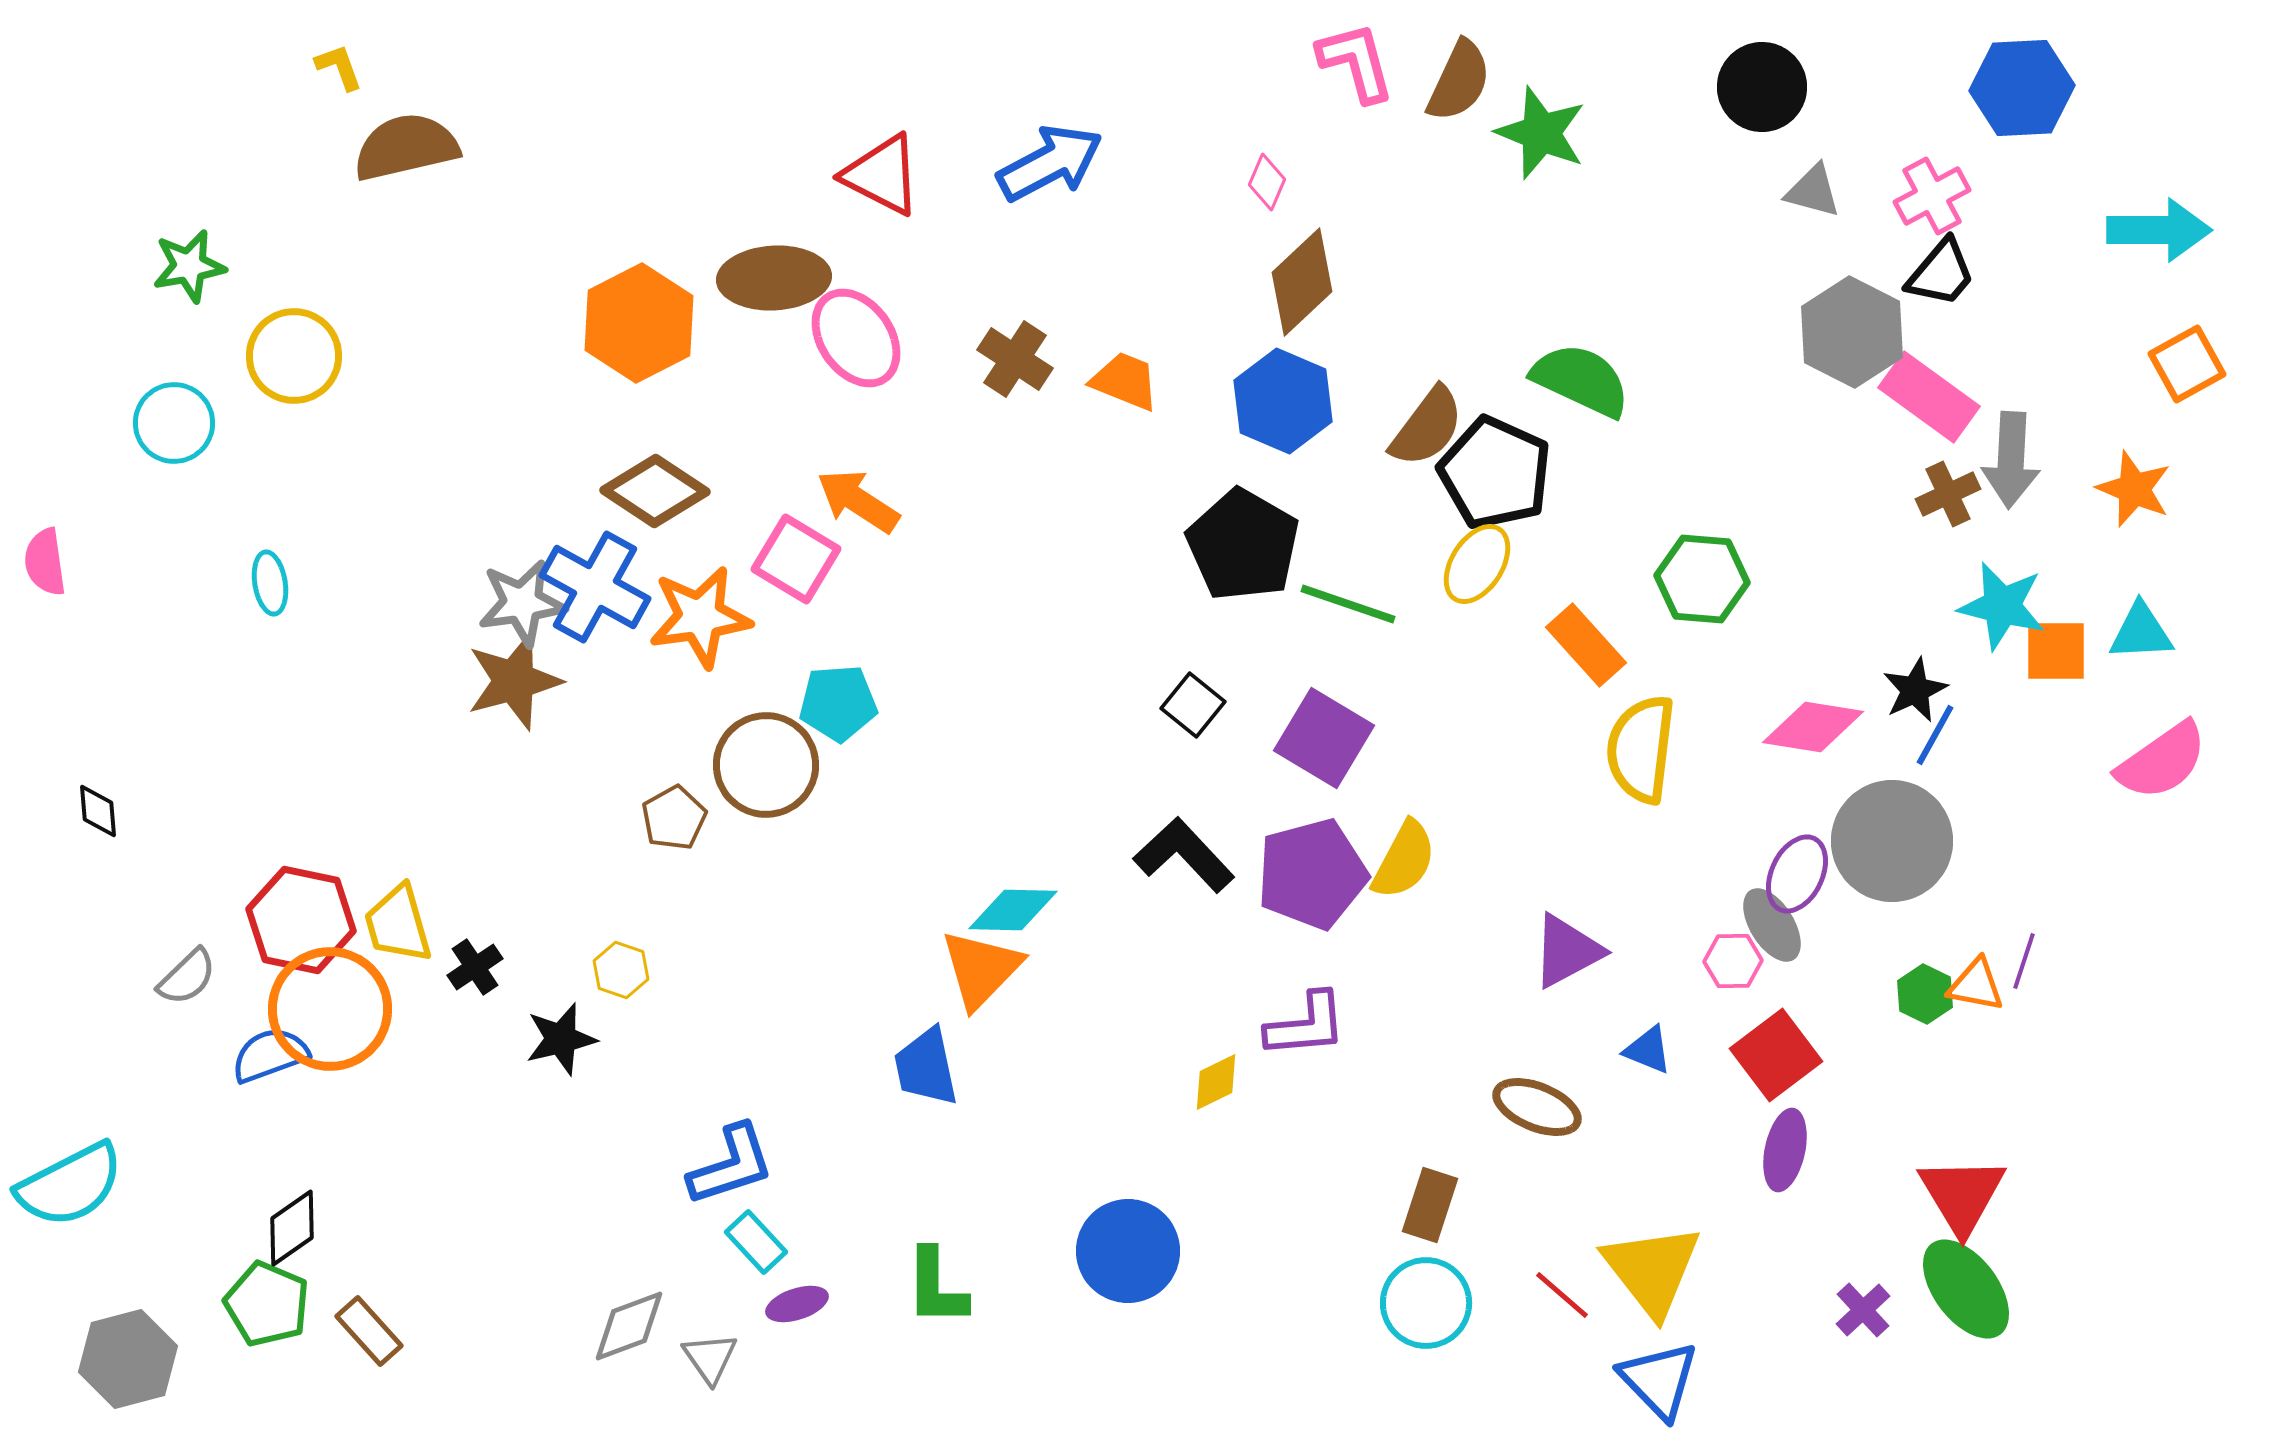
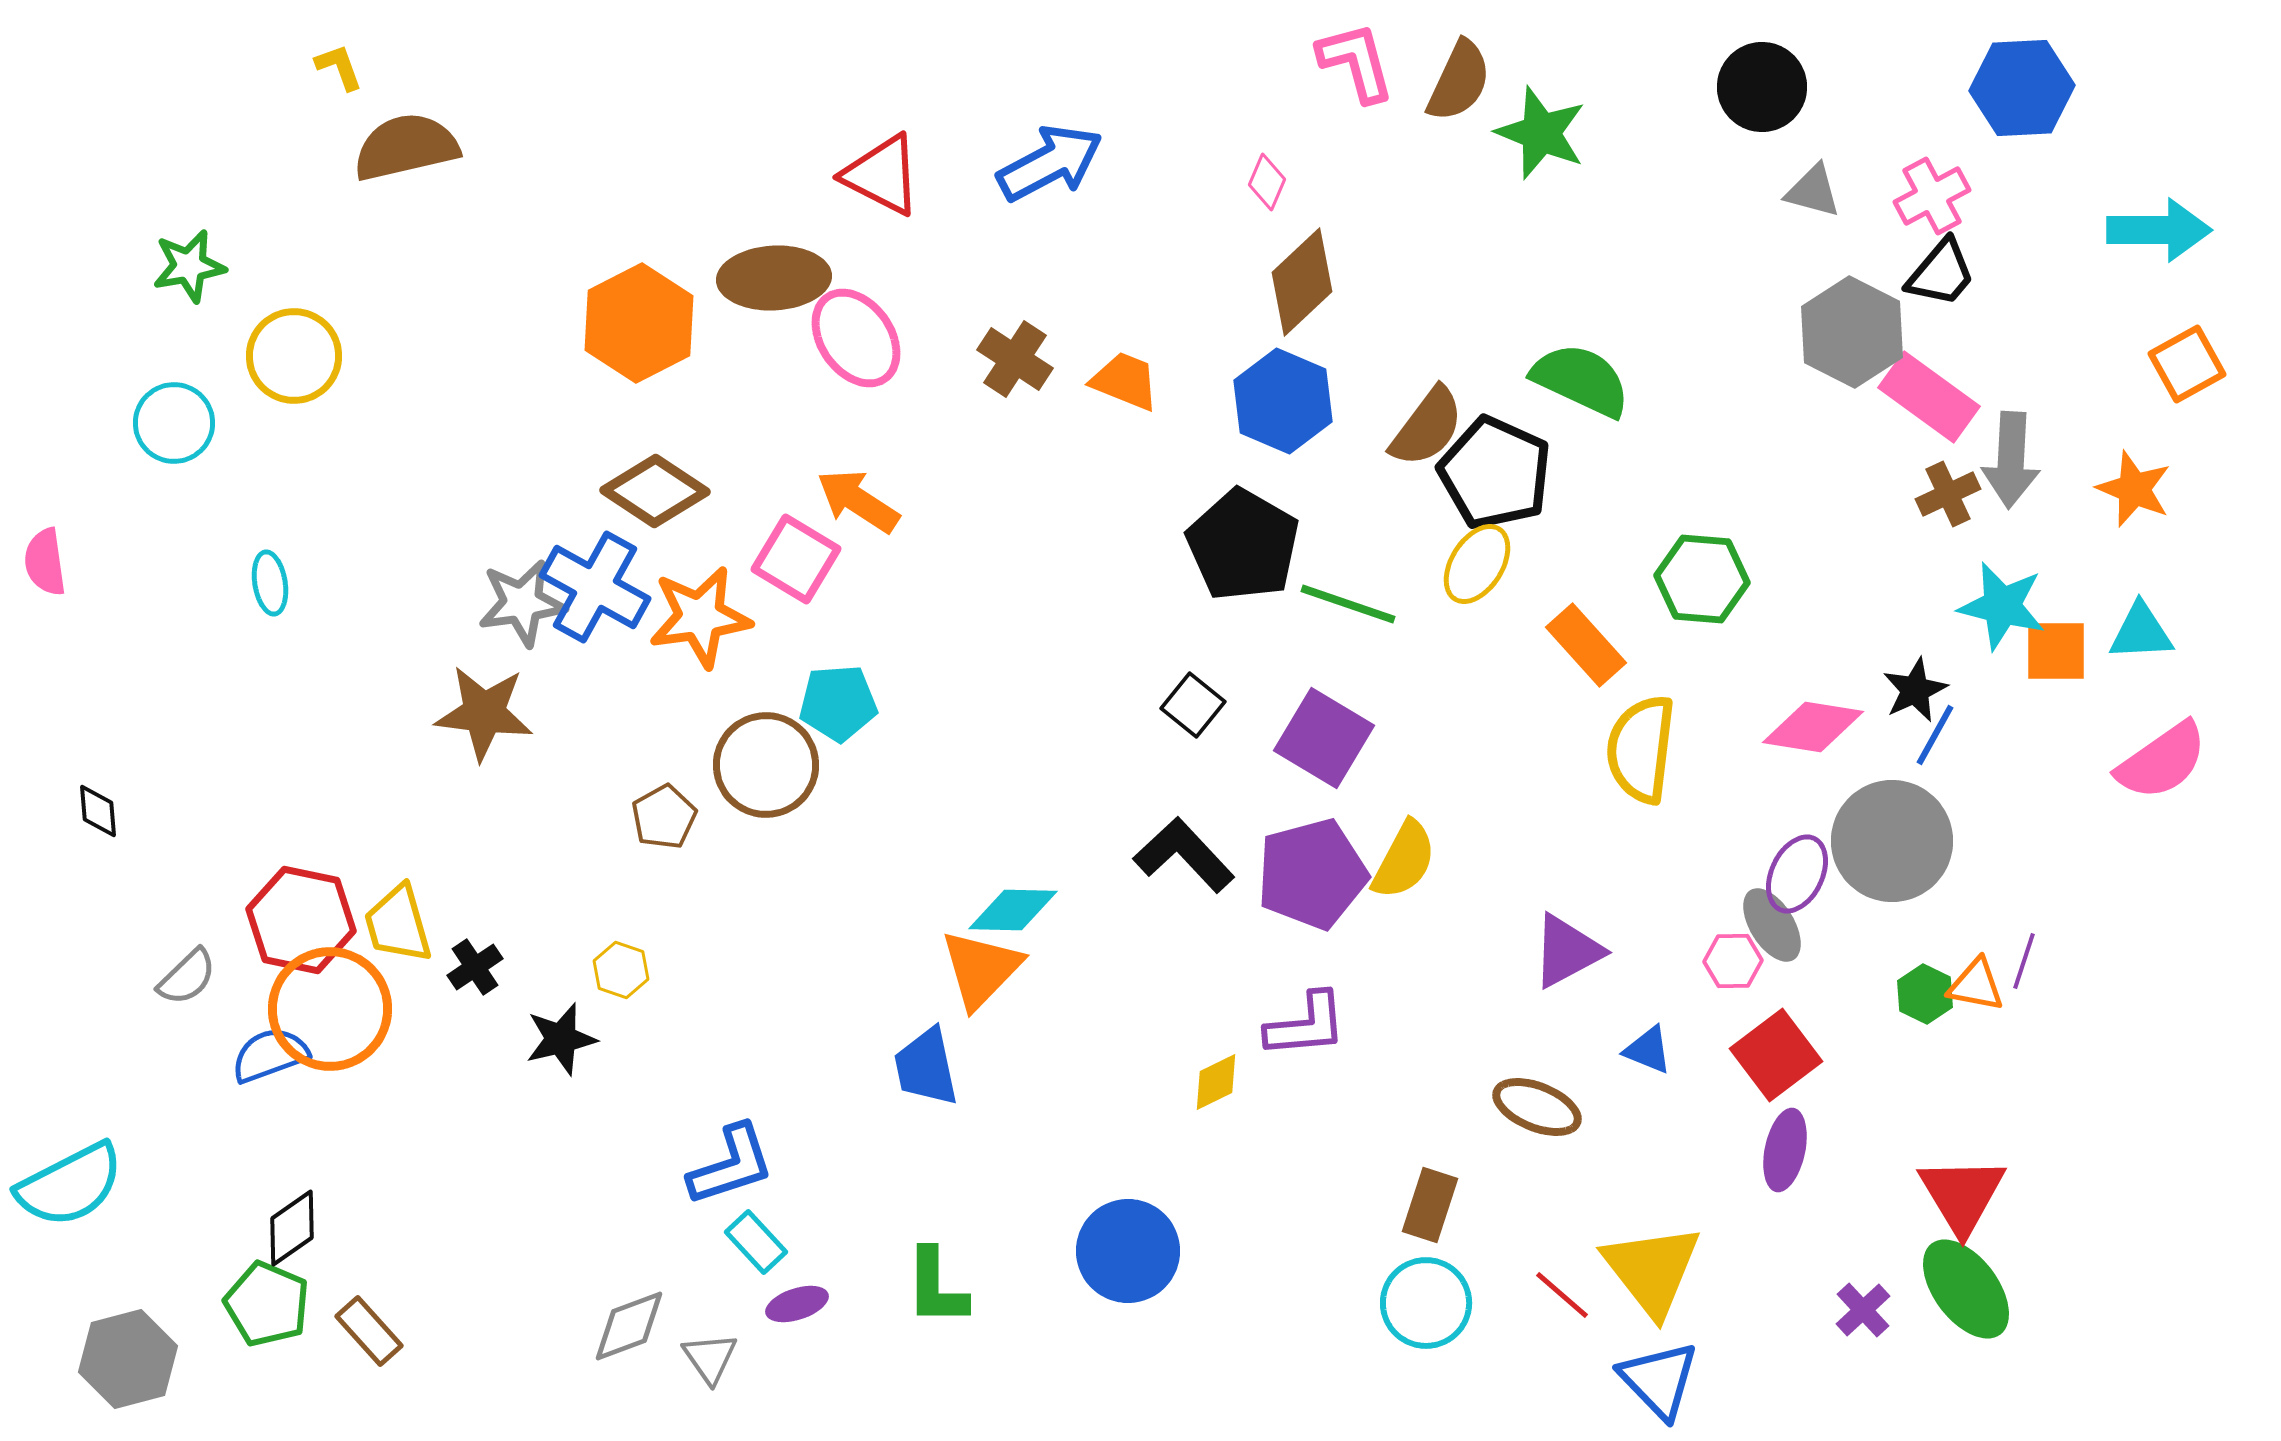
brown star at (514, 681): moved 30 px left, 32 px down; rotated 22 degrees clockwise
brown pentagon at (674, 818): moved 10 px left, 1 px up
